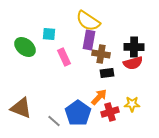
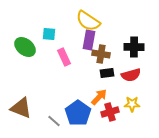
red semicircle: moved 2 px left, 12 px down
